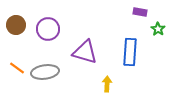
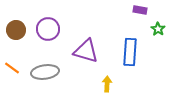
purple rectangle: moved 2 px up
brown circle: moved 5 px down
purple triangle: moved 1 px right, 1 px up
orange line: moved 5 px left
